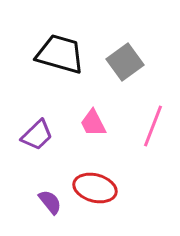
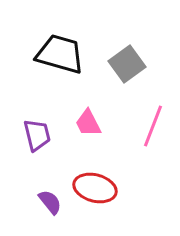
gray square: moved 2 px right, 2 px down
pink trapezoid: moved 5 px left
purple trapezoid: rotated 60 degrees counterclockwise
